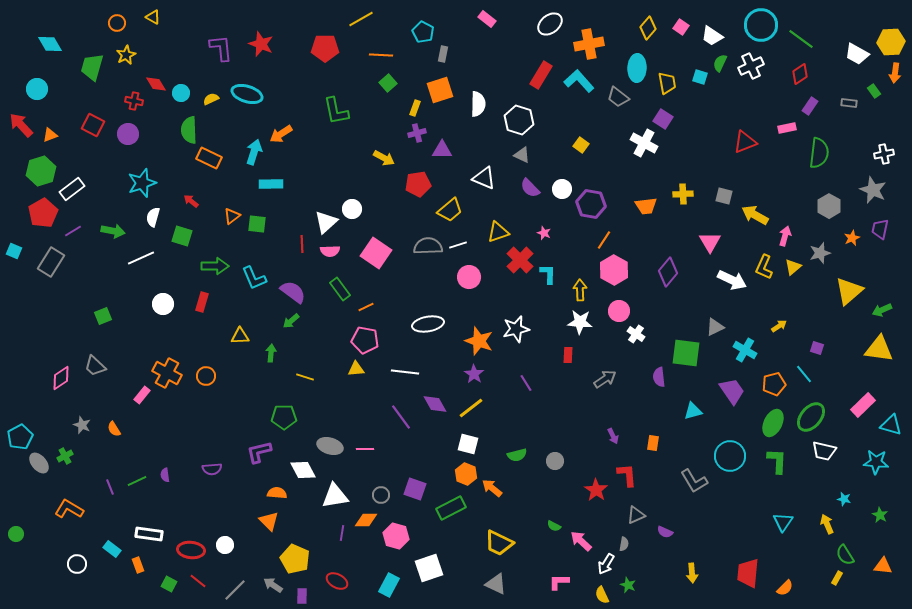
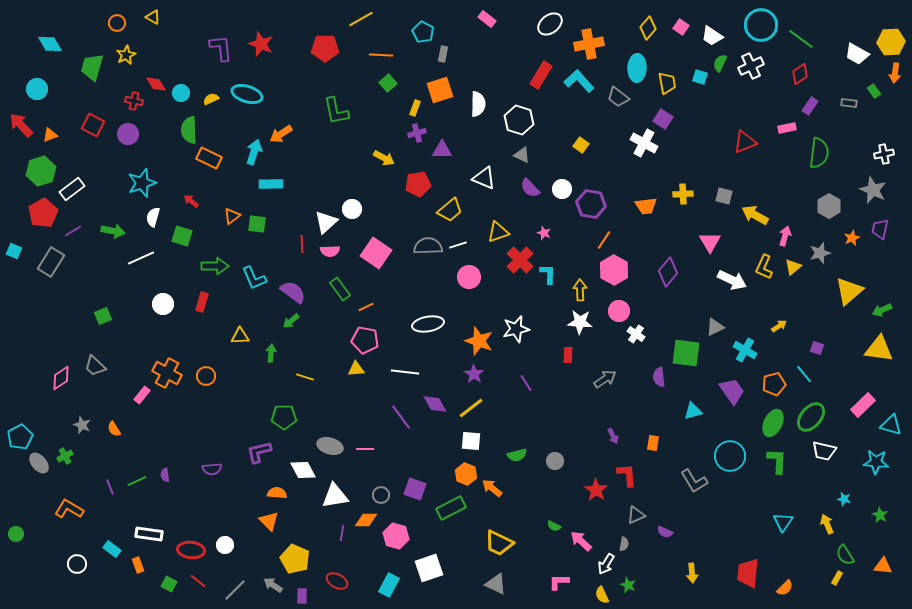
white square at (468, 444): moved 3 px right, 3 px up; rotated 10 degrees counterclockwise
